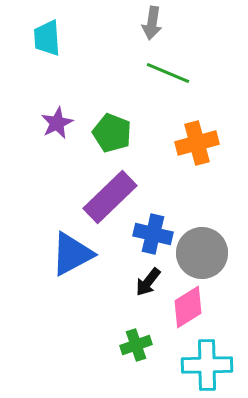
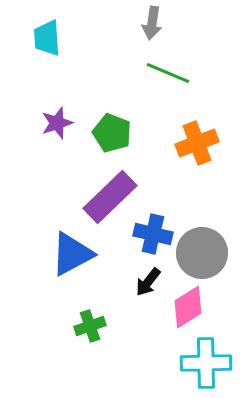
purple star: rotated 8 degrees clockwise
orange cross: rotated 6 degrees counterclockwise
green cross: moved 46 px left, 19 px up
cyan cross: moved 1 px left, 2 px up
